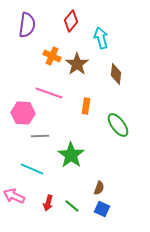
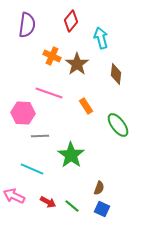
orange rectangle: rotated 42 degrees counterclockwise
red arrow: moved 1 px up; rotated 77 degrees counterclockwise
